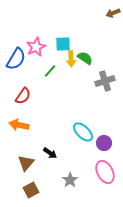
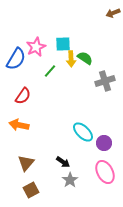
black arrow: moved 13 px right, 9 px down
